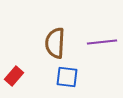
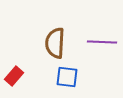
purple line: rotated 8 degrees clockwise
